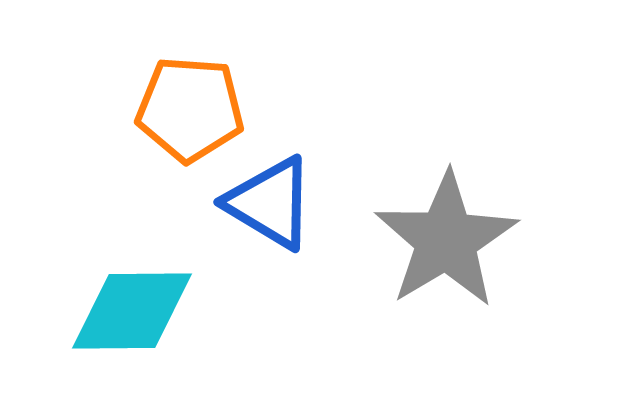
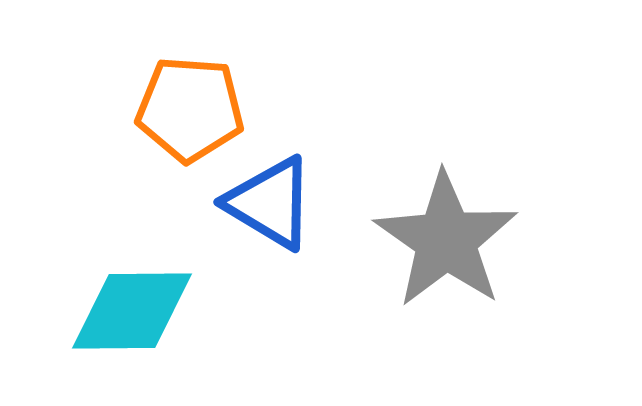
gray star: rotated 6 degrees counterclockwise
